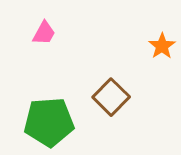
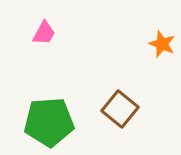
orange star: moved 2 px up; rotated 16 degrees counterclockwise
brown square: moved 9 px right, 12 px down; rotated 6 degrees counterclockwise
